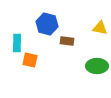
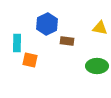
blue hexagon: rotated 20 degrees clockwise
